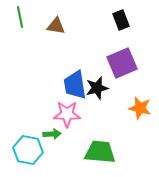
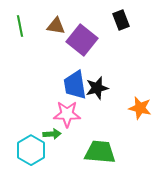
green line: moved 9 px down
purple square: moved 40 px left, 23 px up; rotated 28 degrees counterclockwise
cyan hexagon: moved 3 px right; rotated 20 degrees clockwise
